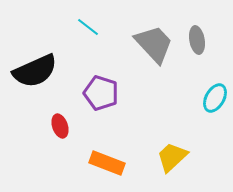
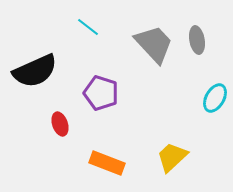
red ellipse: moved 2 px up
